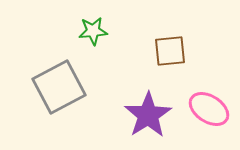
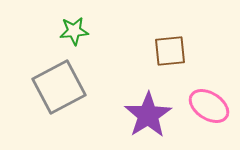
green star: moved 19 px left
pink ellipse: moved 3 px up
